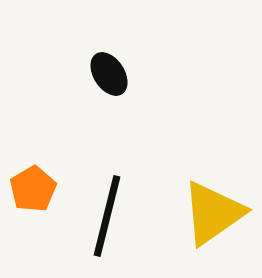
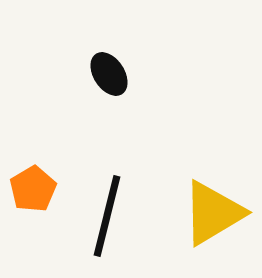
yellow triangle: rotated 4 degrees clockwise
